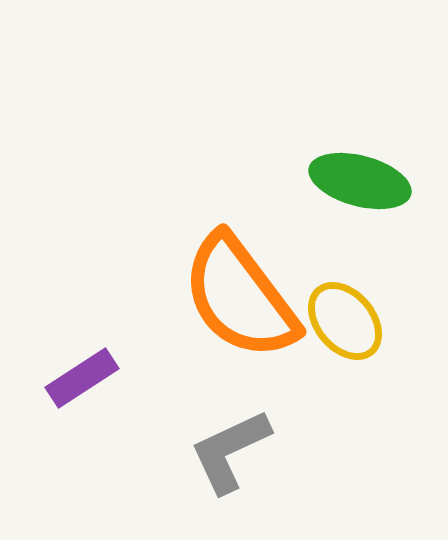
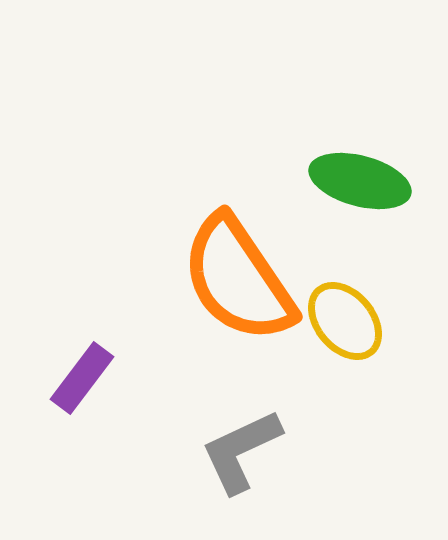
orange semicircle: moved 2 px left, 18 px up; rotated 3 degrees clockwise
purple rectangle: rotated 20 degrees counterclockwise
gray L-shape: moved 11 px right
